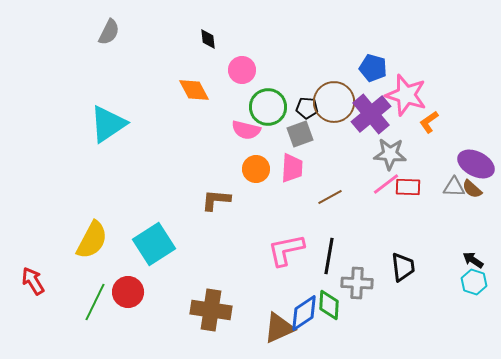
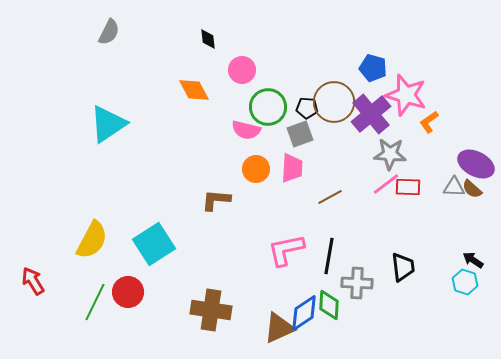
cyan hexagon: moved 9 px left
